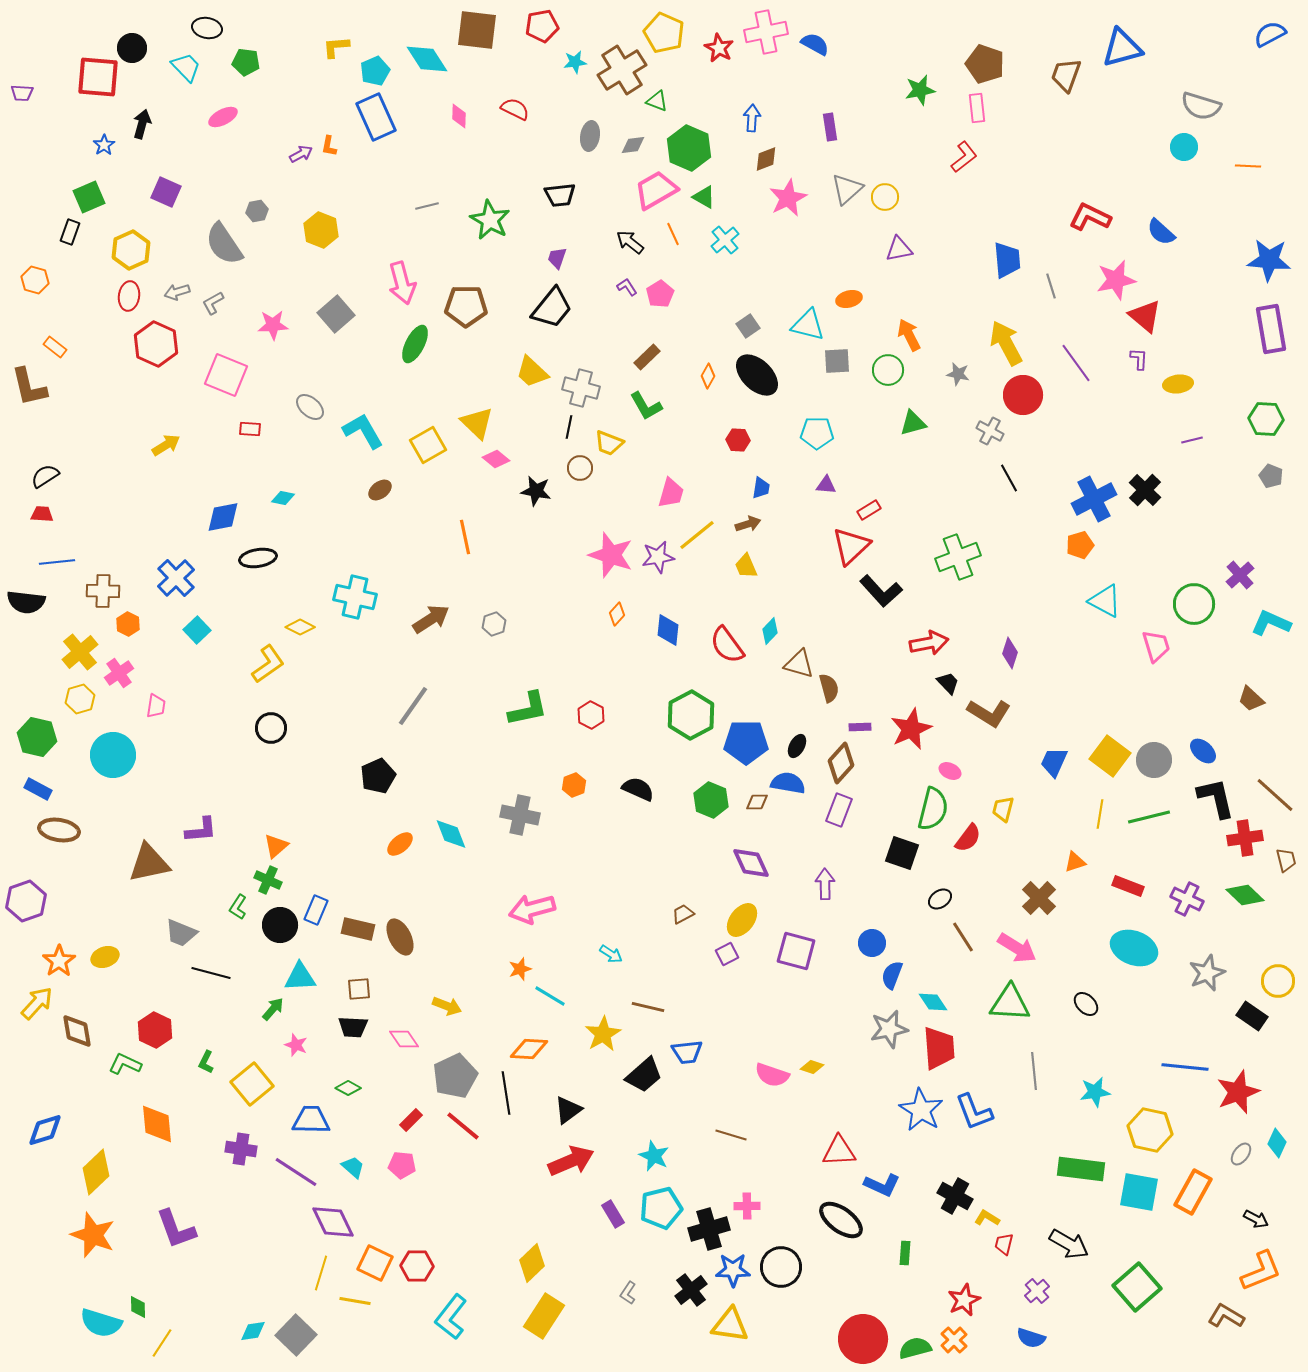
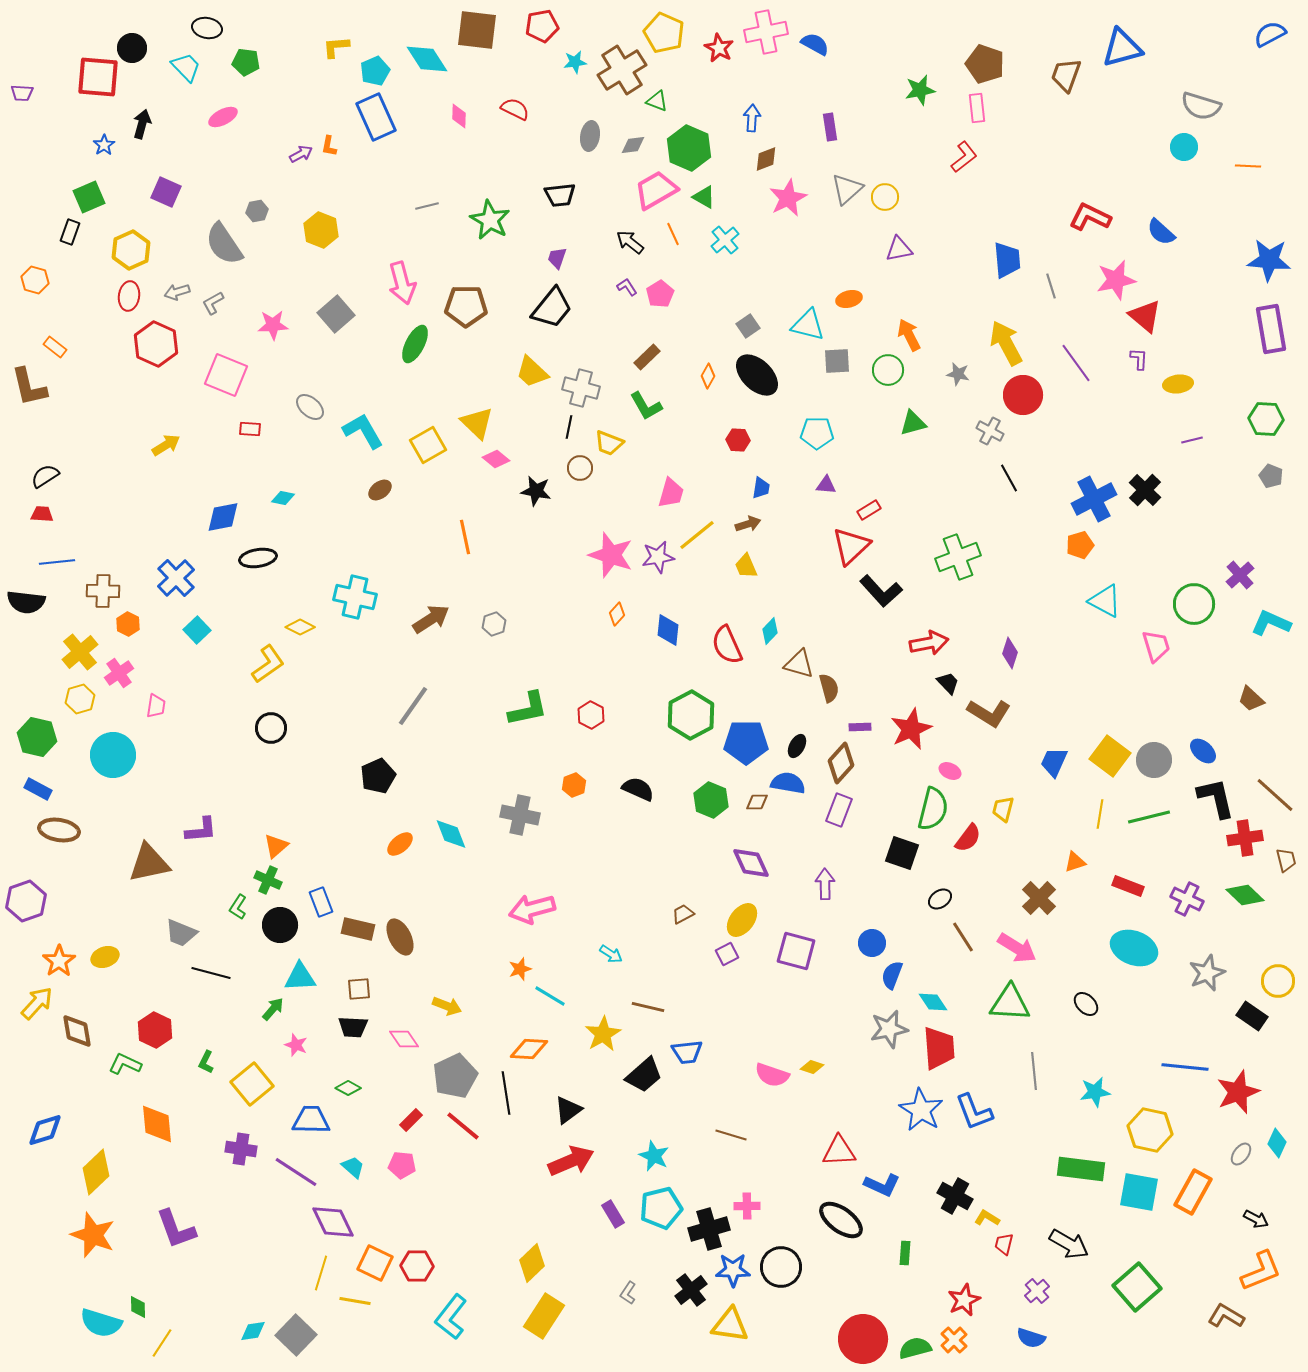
red semicircle at (727, 645): rotated 12 degrees clockwise
blue rectangle at (316, 910): moved 5 px right, 8 px up; rotated 44 degrees counterclockwise
